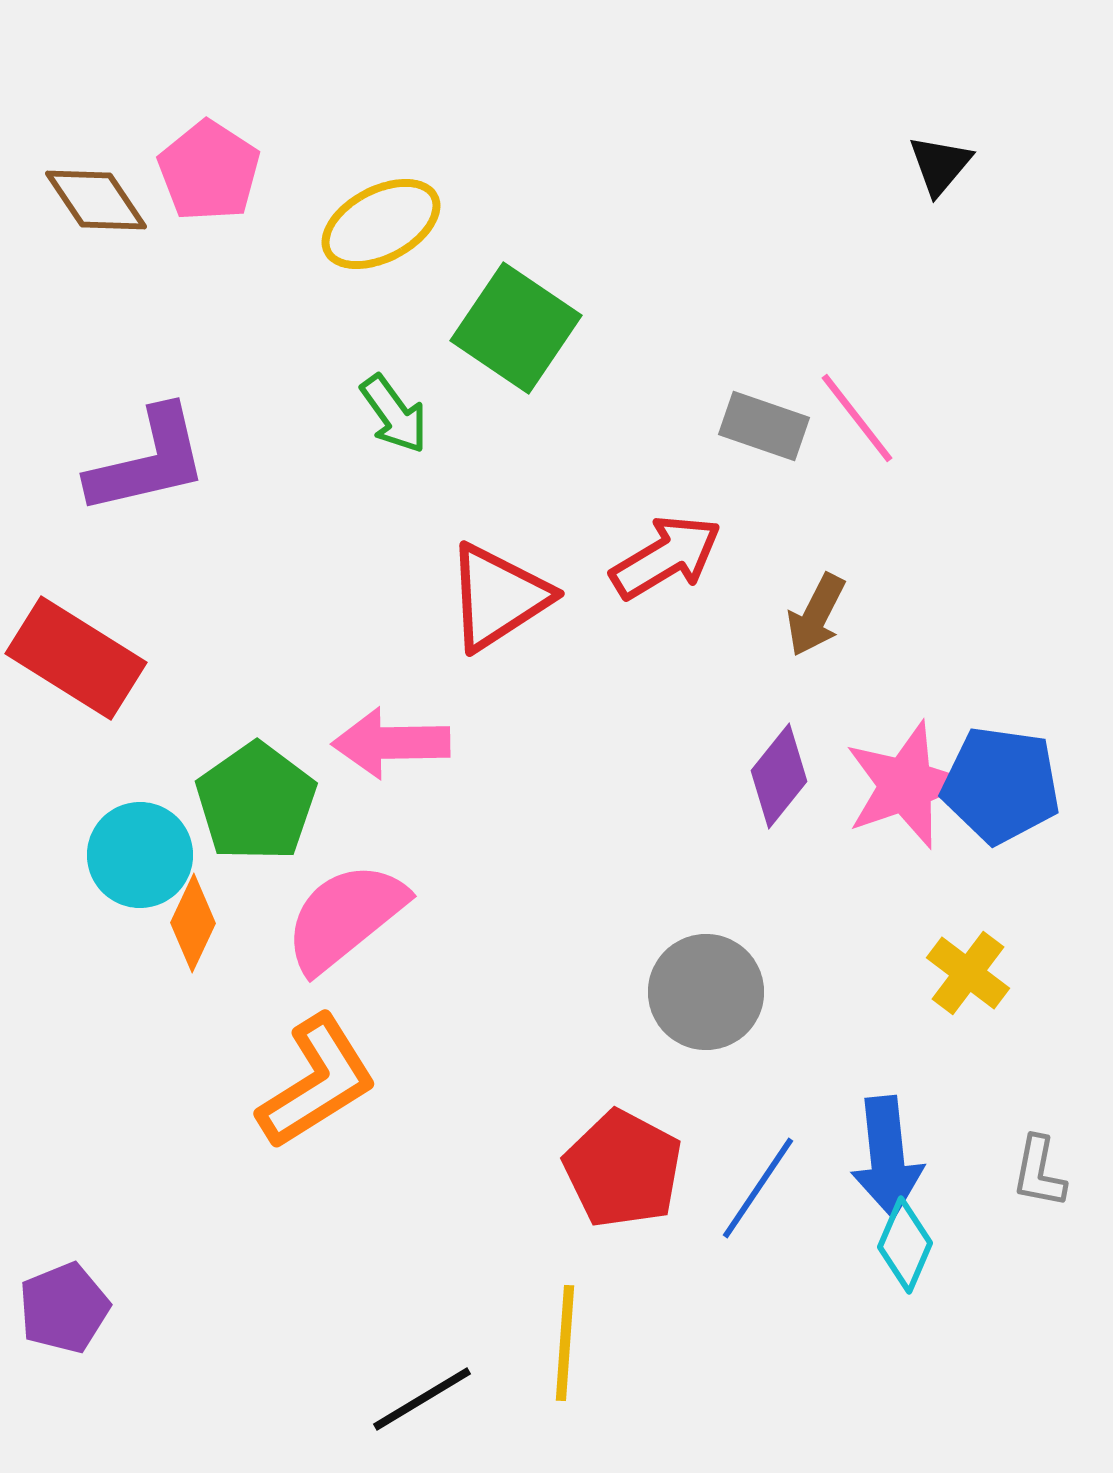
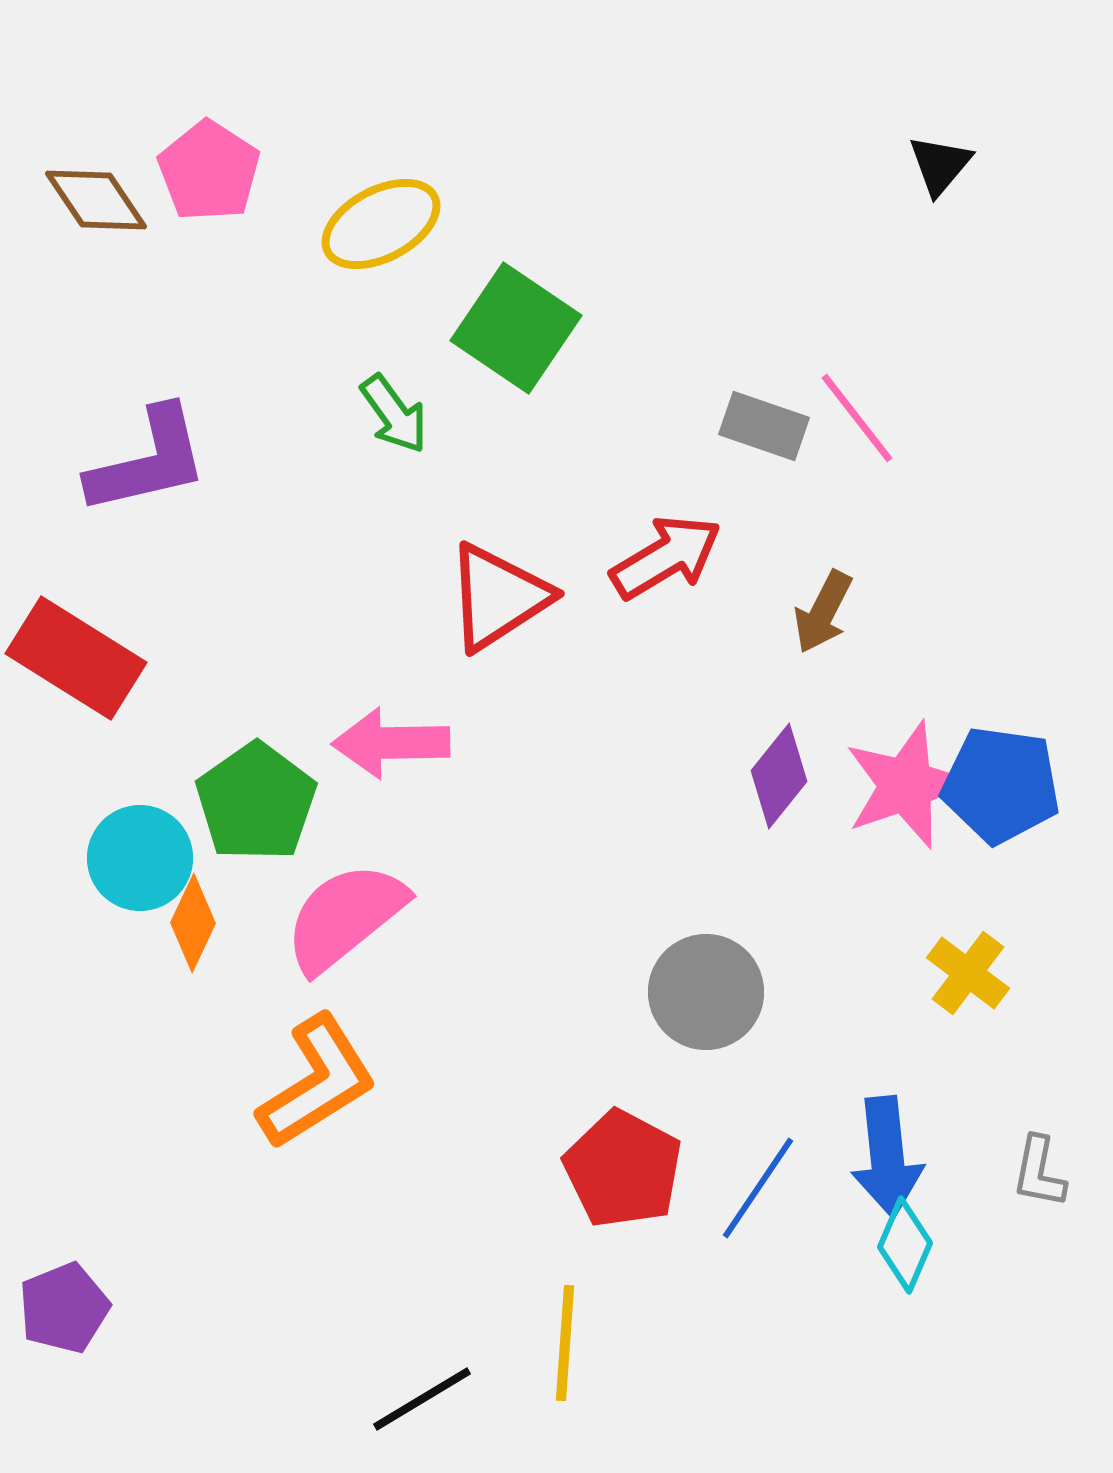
brown arrow: moved 7 px right, 3 px up
cyan circle: moved 3 px down
